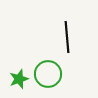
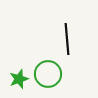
black line: moved 2 px down
